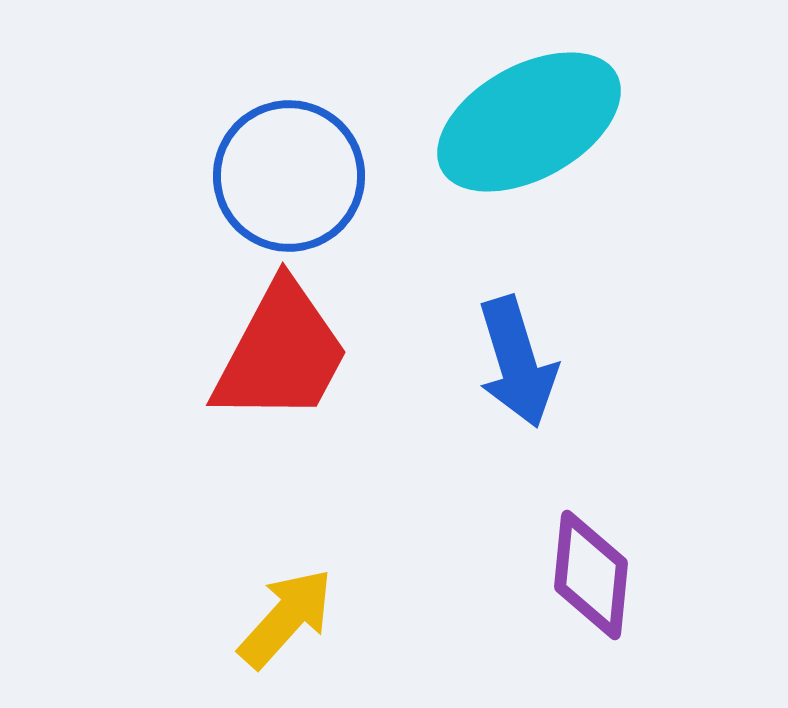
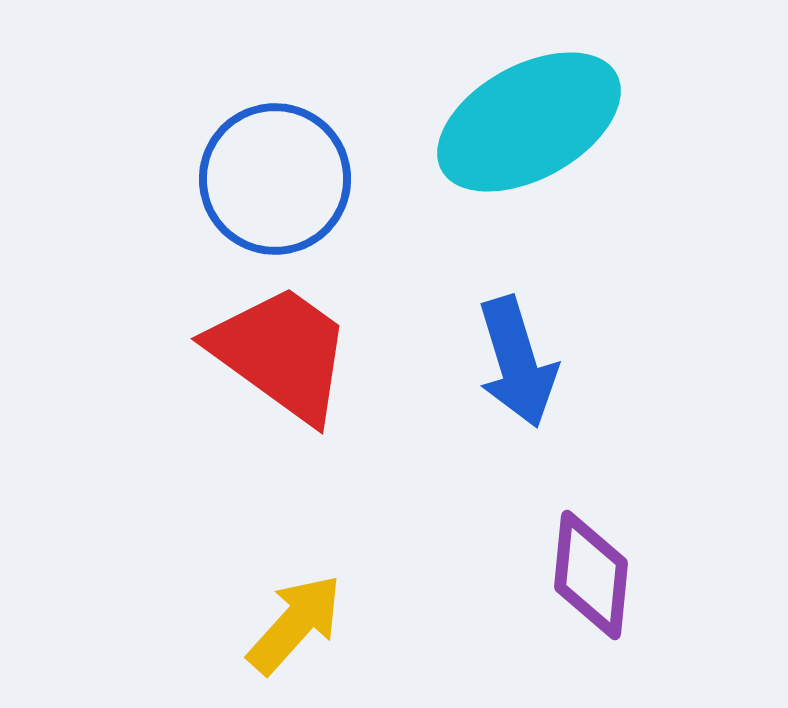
blue circle: moved 14 px left, 3 px down
red trapezoid: rotated 82 degrees counterclockwise
yellow arrow: moved 9 px right, 6 px down
